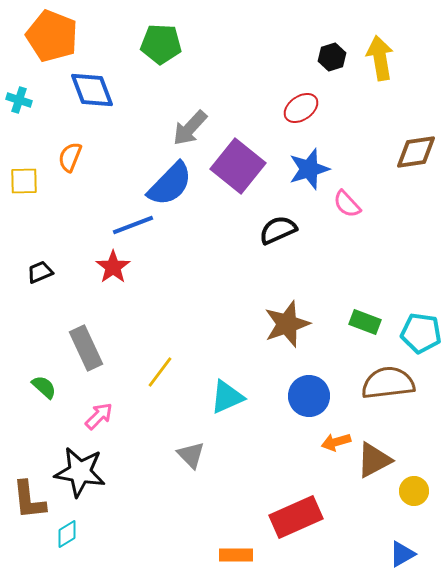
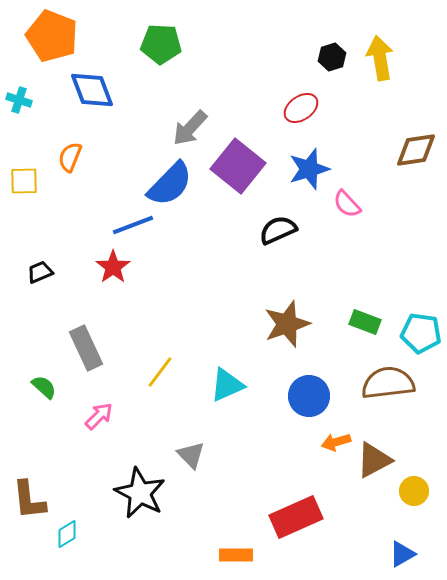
brown diamond: moved 2 px up
cyan triangle: moved 12 px up
black star: moved 60 px right, 21 px down; rotated 18 degrees clockwise
